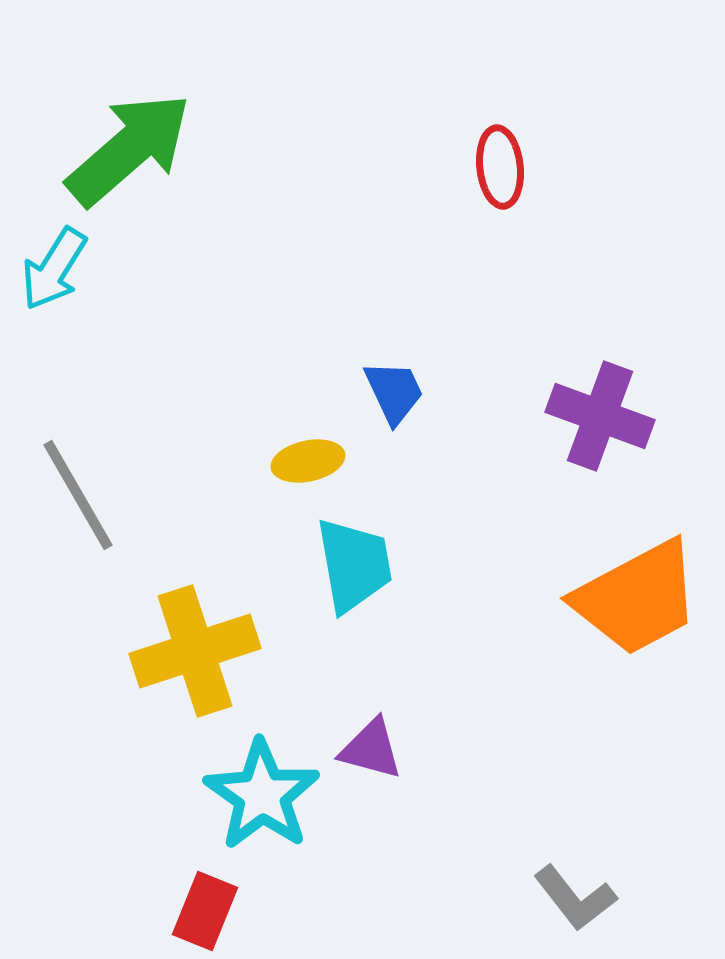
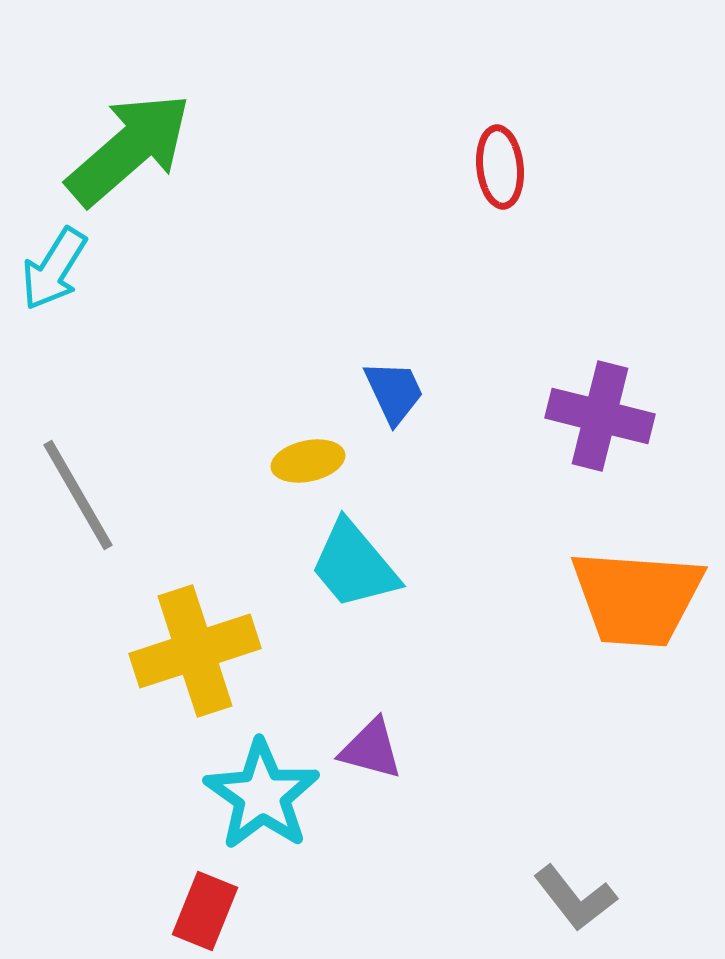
purple cross: rotated 6 degrees counterclockwise
cyan trapezoid: rotated 150 degrees clockwise
orange trapezoid: rotated 32 degrees clockwise
